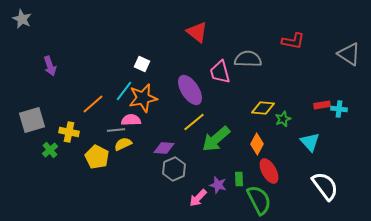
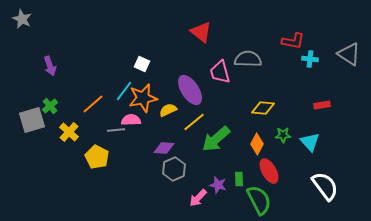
red triangle: moved 4 px right
cyan cross: moved 29 px left, 50 px up
green star: moved 16 px down; rotated 21 degrees clockwise
yellow cross: rotated 30 degrees clockwise
yellow semicircle: moved 45 px right, 34 px up
green cross: moved 44 px up
